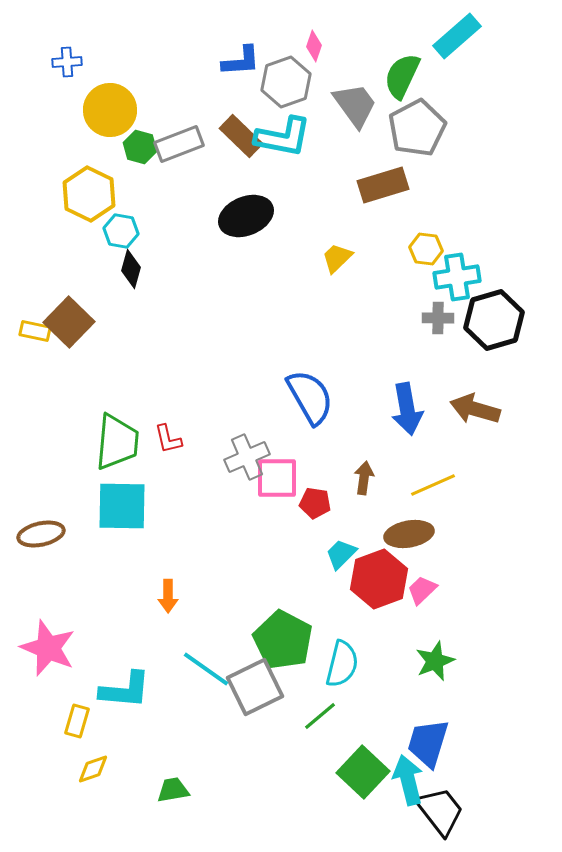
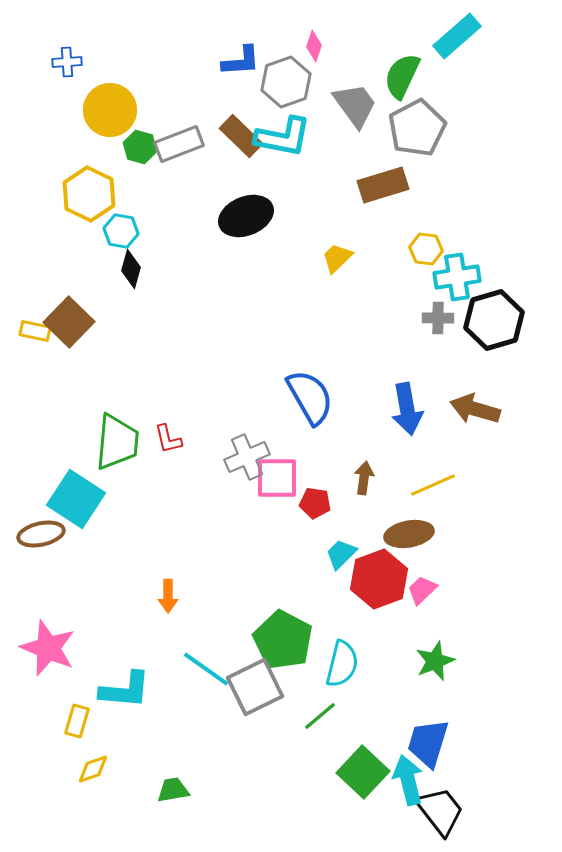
cyan square at (122, 506): moved 46 px left, 7 px up; rotated 32 degrees clockwise
